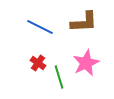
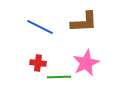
red cross: rotated 28 degrees counterclockwise
green line: rotated 75 degrees counterclockwise
